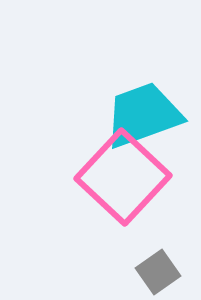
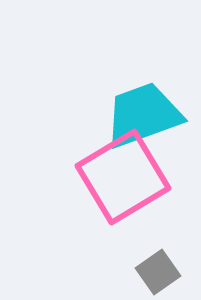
pink square: rotated 16 degrees clockwise
